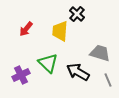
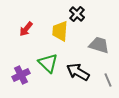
gray trapezoid: moved 1 px left, 8 px up
